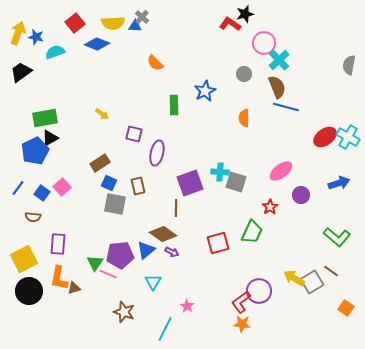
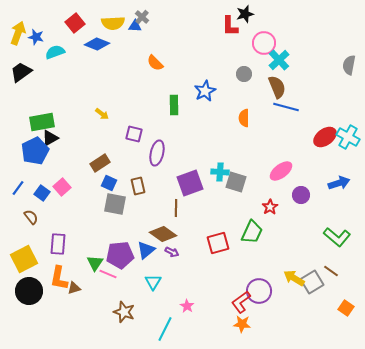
red L-shape at (230, 24): moved 2 px down; rotated 125 degrees counterclockwise
green rectangle at (45, 118): moved 3 px left, 4 px down
brown semicircle at (33, 217): moved 2 px left; rotated 133 degrees counterclockwise
